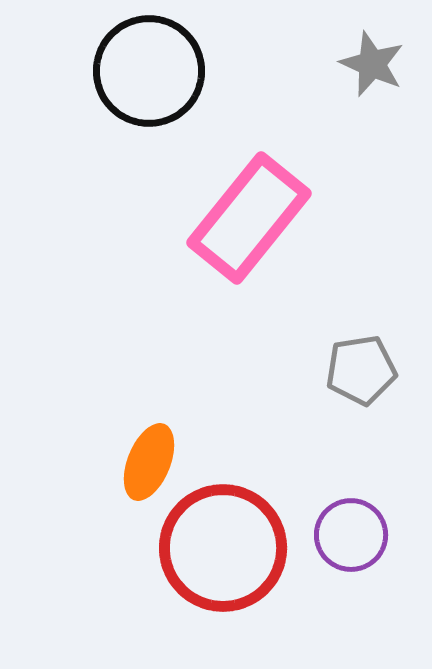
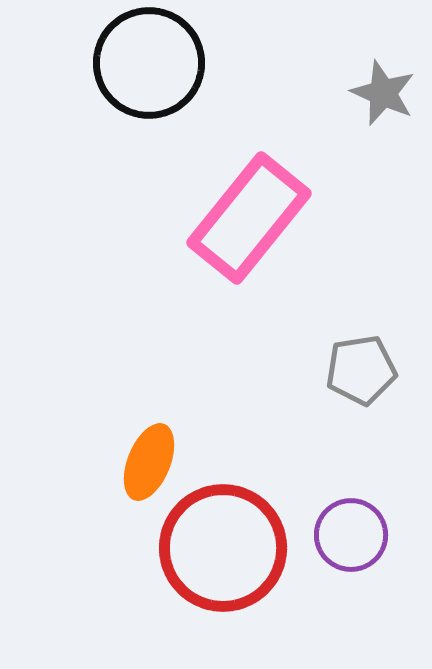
gray star: moved 11 px right, 29 px down
black circle: moved 8 px up
